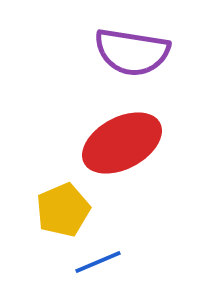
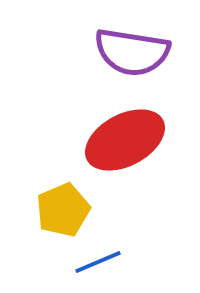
red ellipse: moved 3 px right, 3 px up
